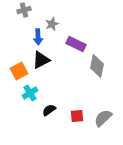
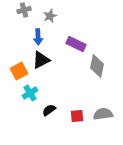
gray star: moved 2 px left, 8 px up
gray semicircle: moved 4 px up; rotated 36 degrees clockwise
